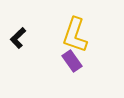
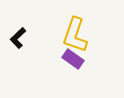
purple rectangle: moved 1 px right, 2 px up; rotated 20 degrees counterclockwise
